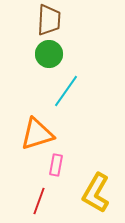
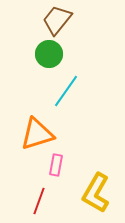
brown trapezoid: moved 8 px right; rotated 144 degrees counterclockwise
